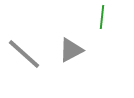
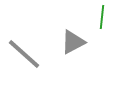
gray triangle: moved 2 px right, 8 px up
